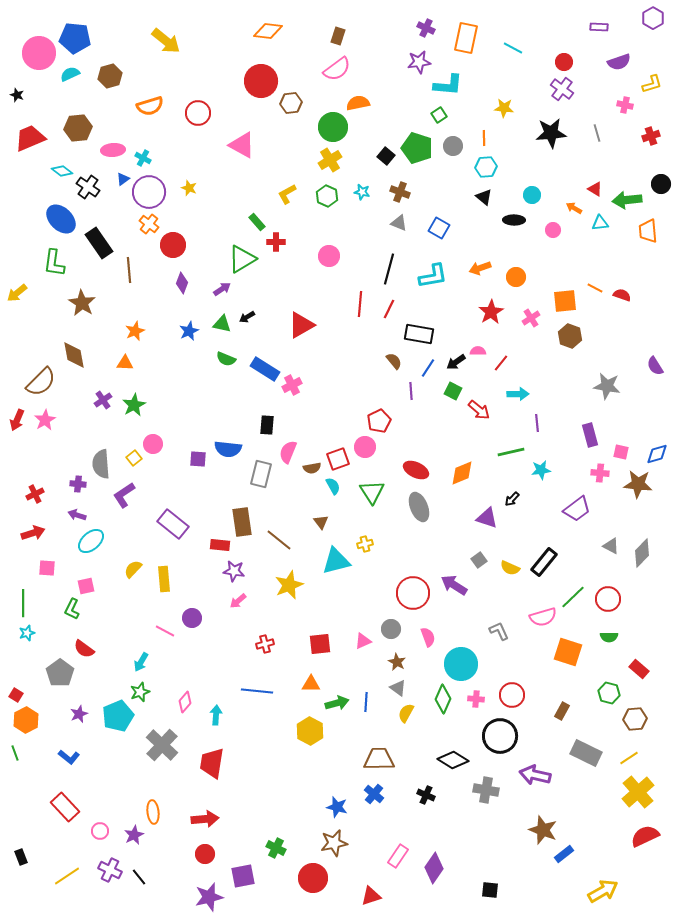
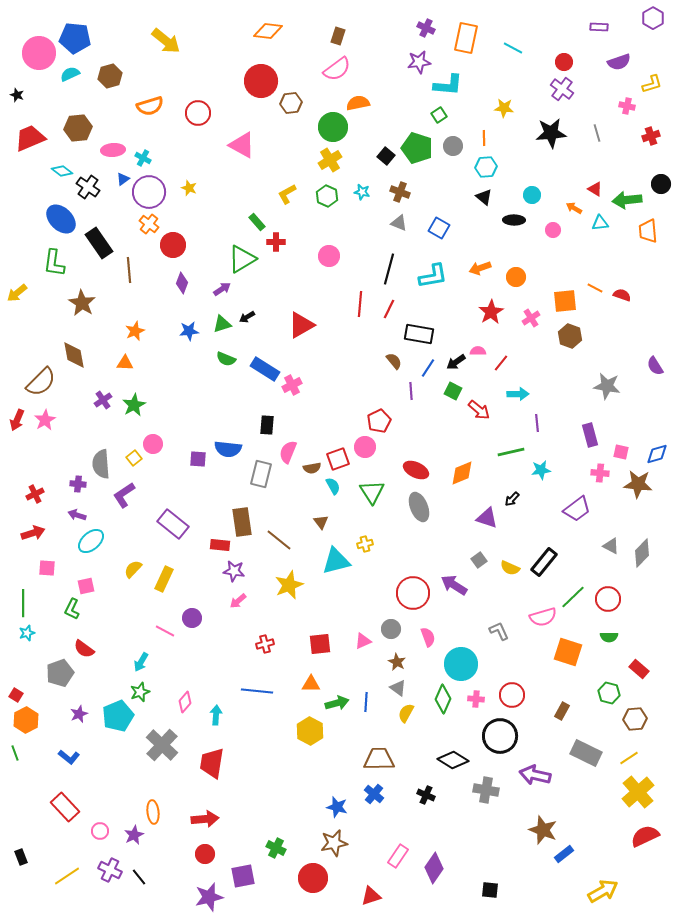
pink cross at (625, 105): moved 2 px right, 1 px down
green triangle at (222, 324): rotated 30 degrees counterclockwise
blue star at (189, 331): rotated 18 degrees clockwise
yellow rectangle at (164, 579): rotated 30 degrees clockwise
gray pentagon at (60, 673): rotated 16 degrees clockwise
